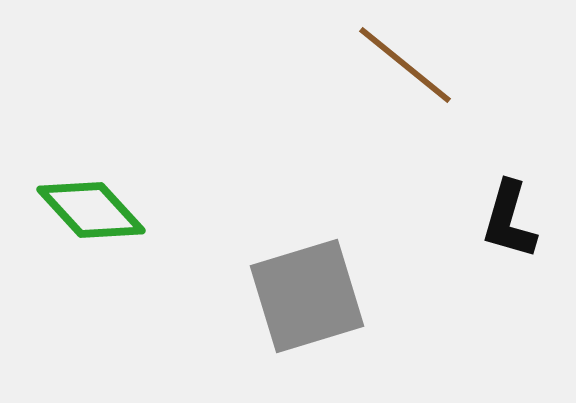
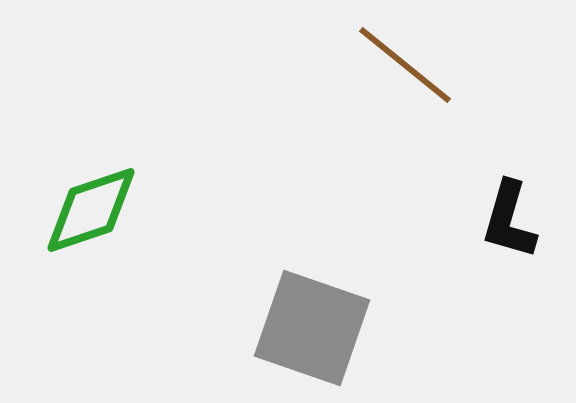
green diamond: rotated 66 degrees counterclockwise
gray square: moved 5 px right, 32 px down; rotated 36 degrees clockwise
